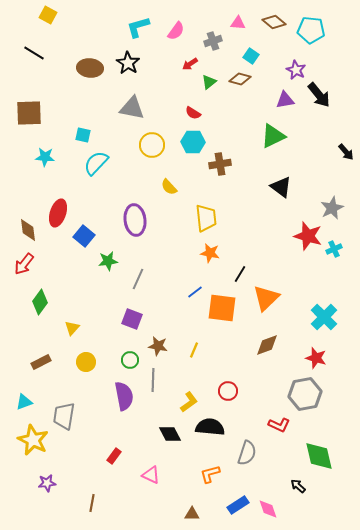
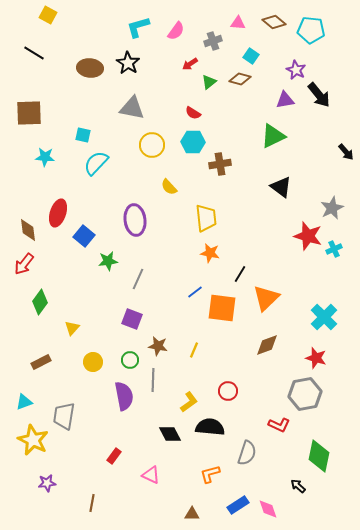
yellow circle at (86, 362): moved 7 px right
green diamond at (319, 456): rotated 24 degrees clockwise
